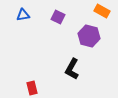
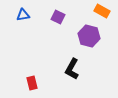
red rectangle: moved 5 px up
